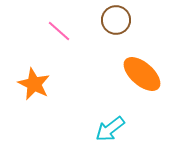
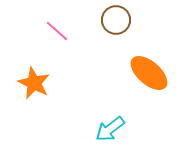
pink line: moved 2 px left
orange ellipse: moved 7 px right, 1 px up
orange star: moved 1 px up
